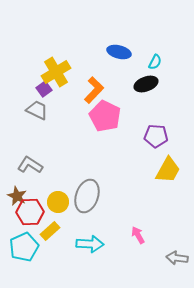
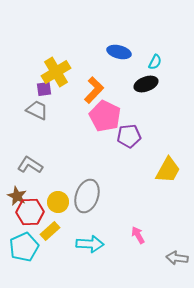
purple square: rotated 28 degrees clockwise
purple pentagon: moved 27 px left; rotated 10 degrees counterclockwise
